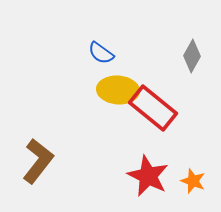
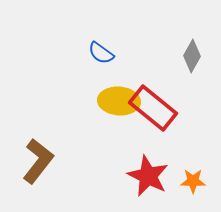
yellow ellipse: moved 1 px right, 11 px down
orange star: rotated 20 degrees counterclockwise
